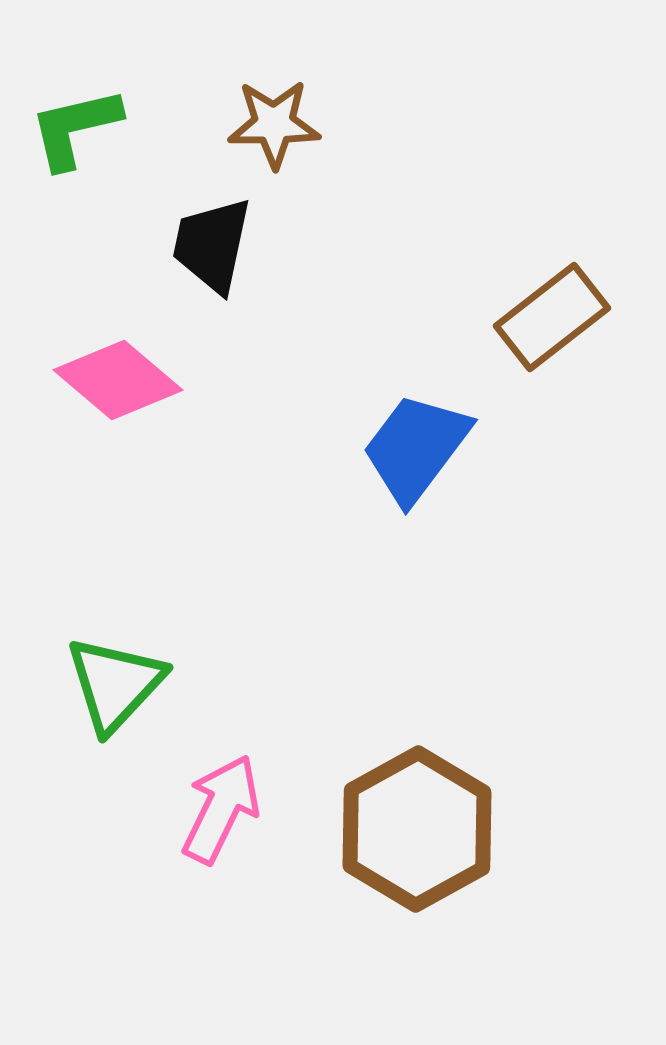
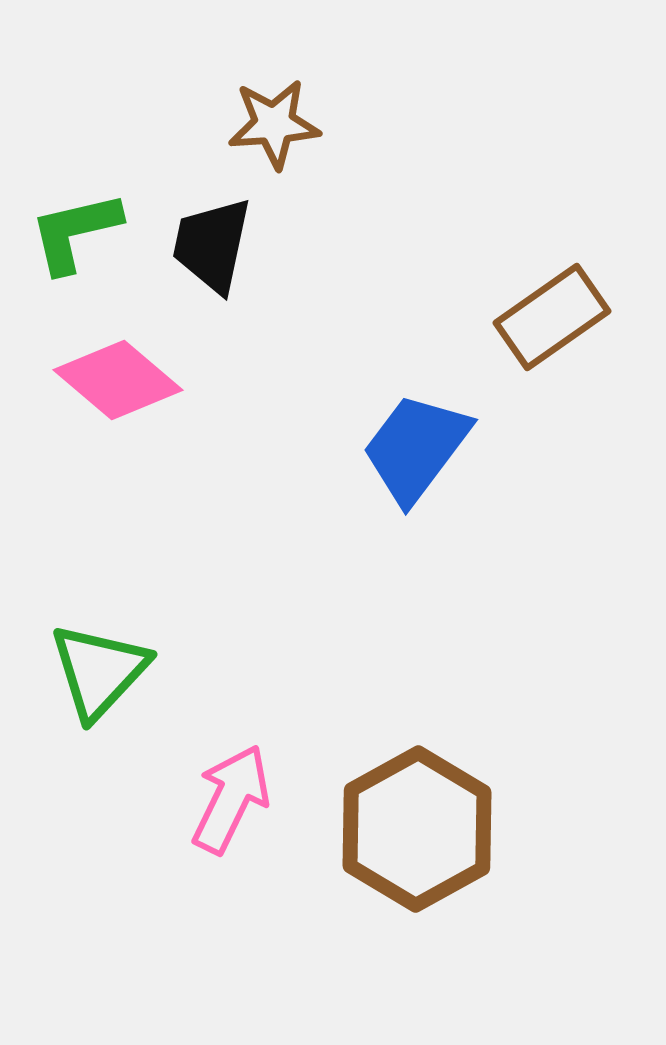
brown star: rotated 4 degrees counterclockwise
green L-shape: moved 104 px down
brown rectangle: rotated 3 degrees clockwise
green triangle: moved 16 px left, 13 px up
pink arrow: moved 10 px right, 10 px up
